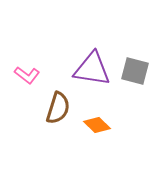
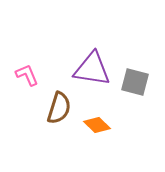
gray square: moved 11 px down
pink L-shape: rotated 150 degrees counterclockwise
brown semicircle: moved 1 px right
